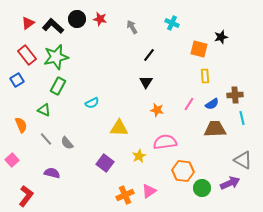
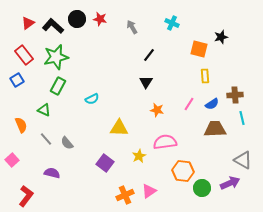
red rectangle: moved 3 px left
cyan semicircle: moved 4 px up
